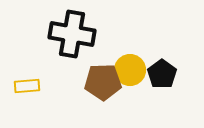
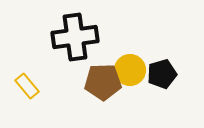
black cross: moved 3 px right, 3 px down; rotated 18 degrees counterclockwise
black pentagon: rotated 20 degrees clockwise
yellow rectangle: rotated 55 degrees clockwise
